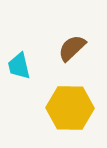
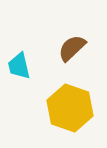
yellow hexagon: rotated 18 degrees clockwise
